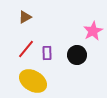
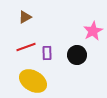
red line: moved 2 px up; rotated 30 degrees clockwise
